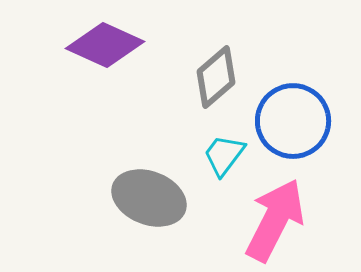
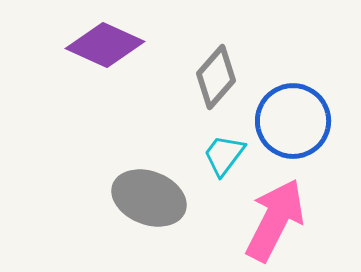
gray diamond: rotated 8 degrees counterclockwise
